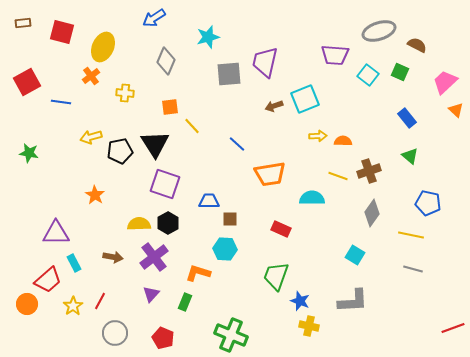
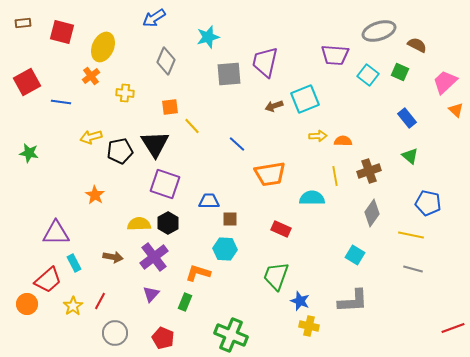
yellow line at (338, 176): moved 3 px left; rotated 60 degrees clockwise
